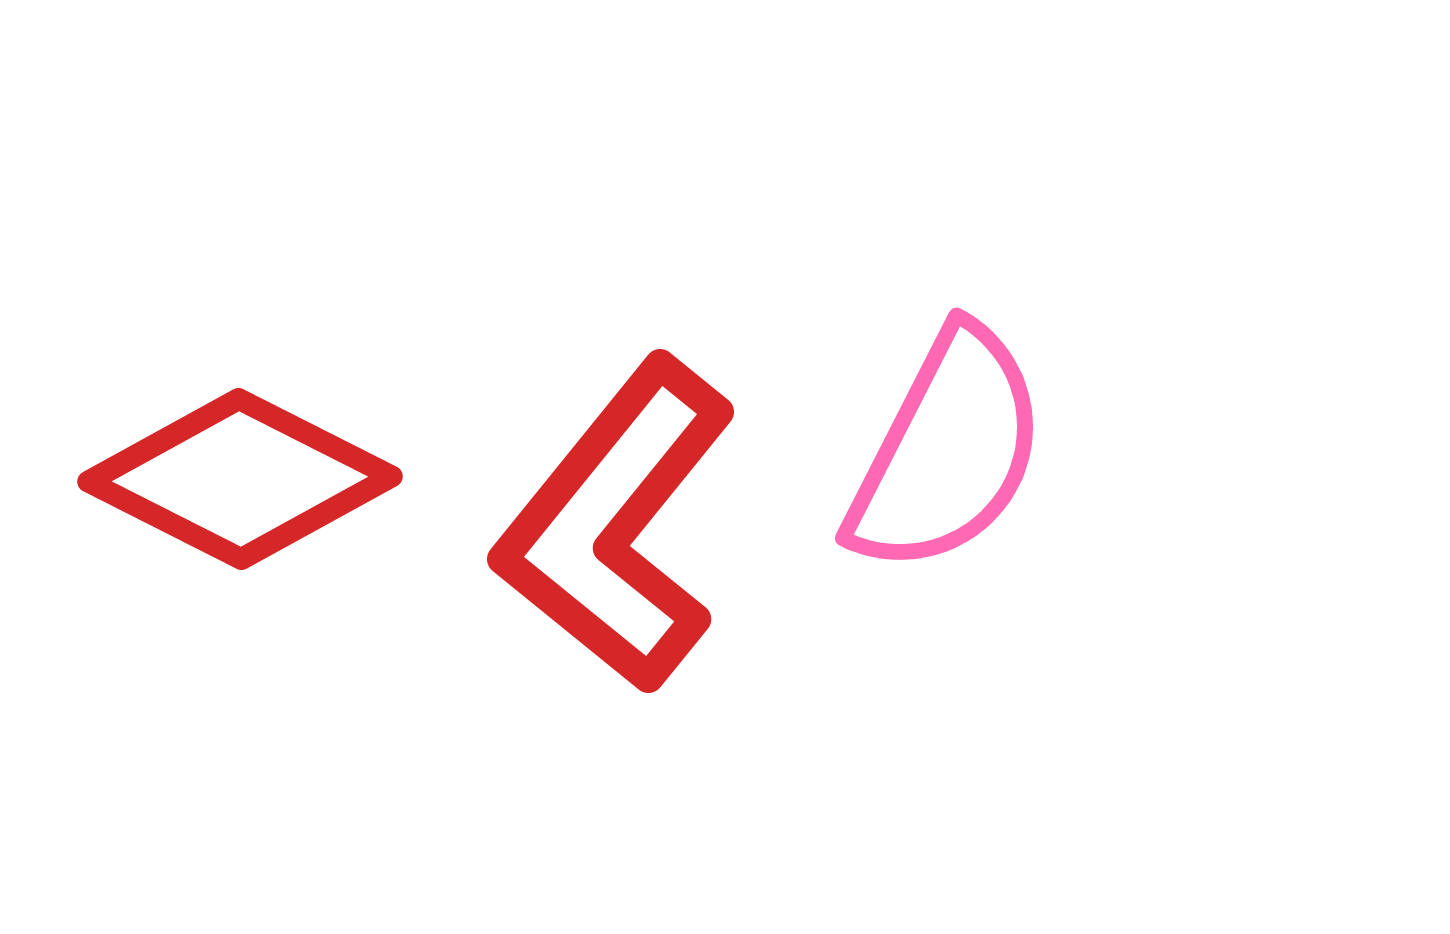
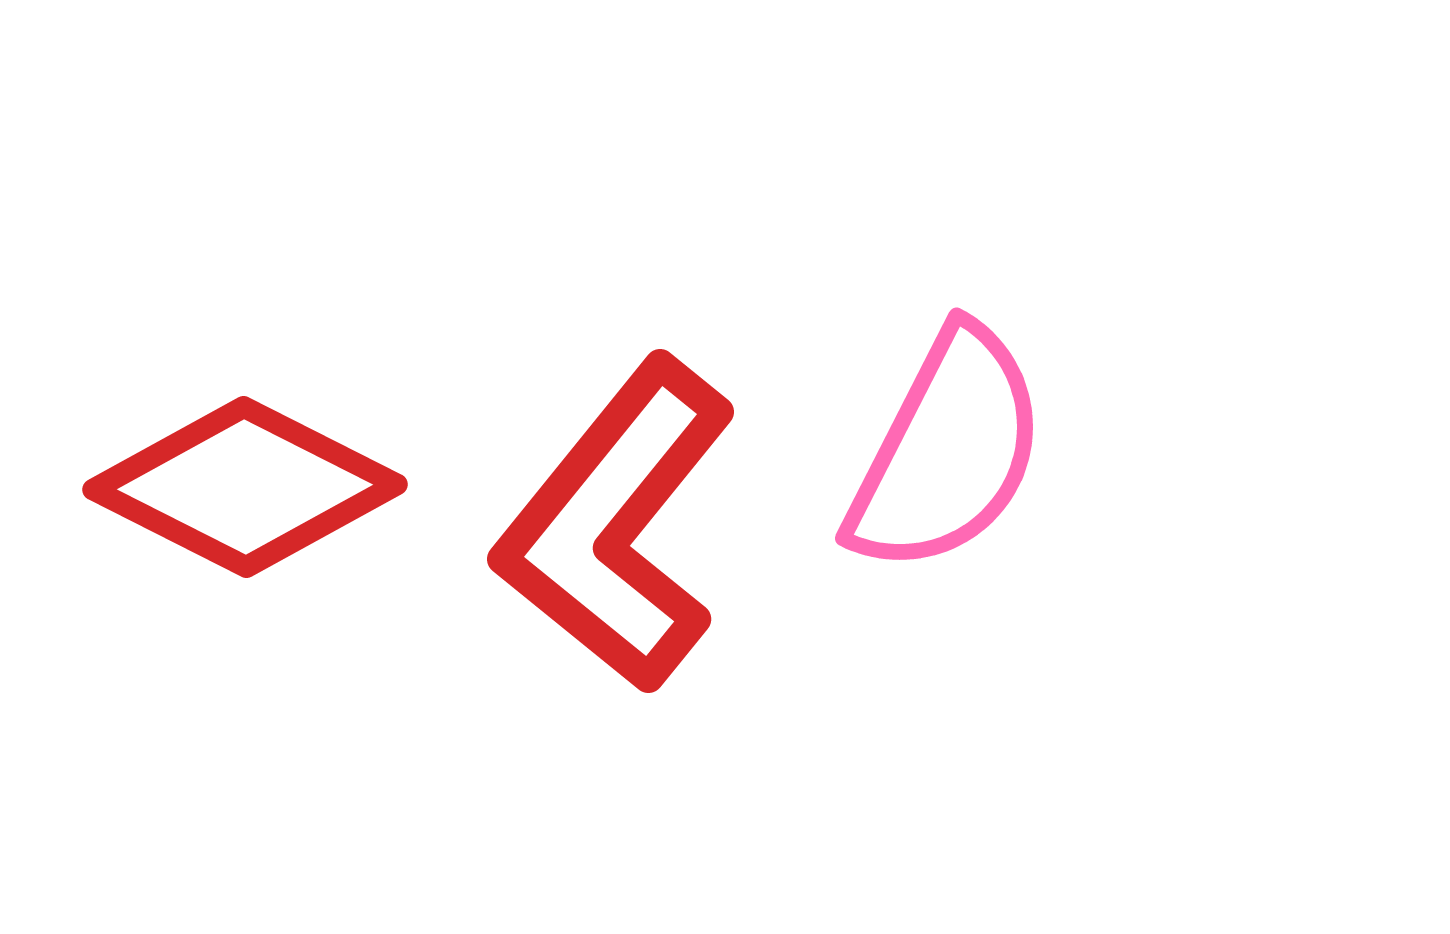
red diamond: moved 5 px right, 8 px down
